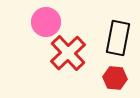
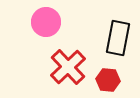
red cross: moved 14 px down
red hexagon: moved 7 px left, 2 px down
